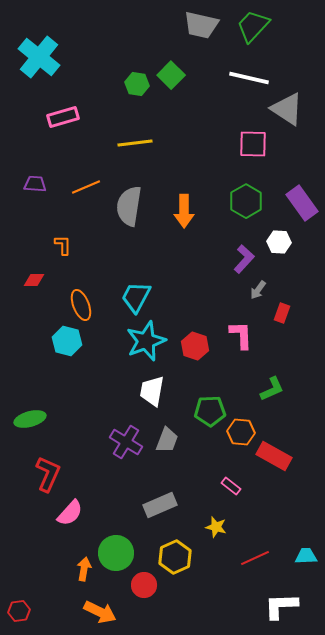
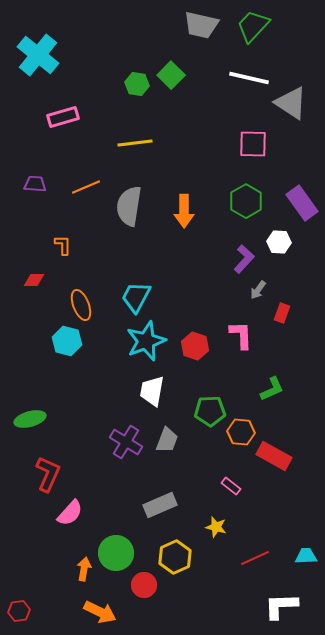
cyan cross at (39, 57): moved 1 px left, 2 px up
gray triangle at (287, 109): moved 4 px right, 6 px up
